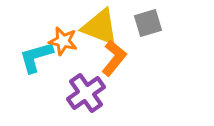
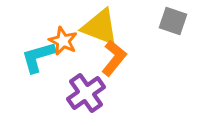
gray square: moved 25 px right, 2 px up; rotated 36 degrees clockwise
orange star: rotated 12 degrees clockwise
cyan L-shape: moved 2 px right
